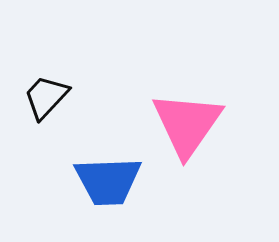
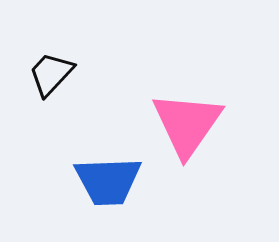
black trapezoid: moved 5 px right, 23 px up
